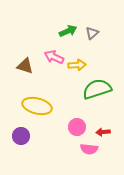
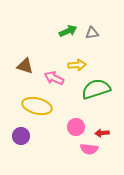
gray triangle: rotated 32 degrees clockwise
pink arrow: moved 21 px down
green semicircle: moved 1 px left
pink circle: moved 1 px left
red arrow: moved 1 px left, 1 px down
